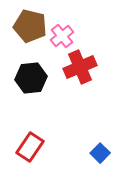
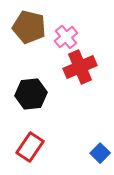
brown pentagon: moved 1 px left, 1 px down
pink cross: moved 4 px right, 1 px down
black hexagon: moved 16 px down
